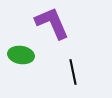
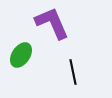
green ellipse: rotated 65 degrees counterclockwise
